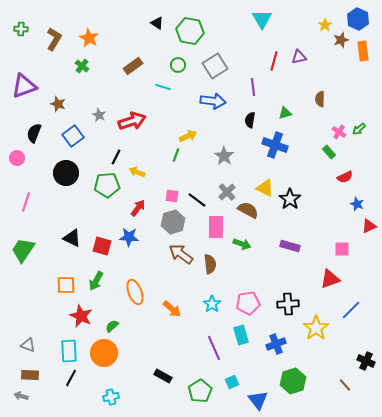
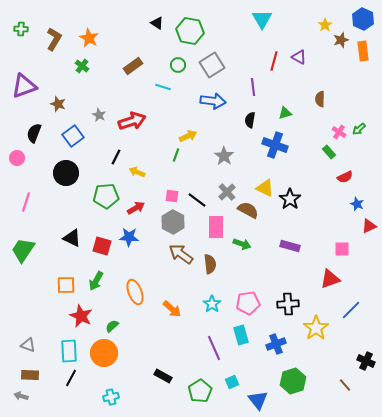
blue hexagon at (358, 19): moved 5 px right
purple triangle at (299, 57): rotated 42 degrees clockwise
gray square at (215, 66): moved 3 px left, 1 px up
green pentagon at (107, 185): moved 1 px left, 11 px down
red arrow at (138, 208): moved 2 px left; rotated 24 degrees clockwise
gray hexagon at (173, 222): rotated 15 degrees counterclockwise
